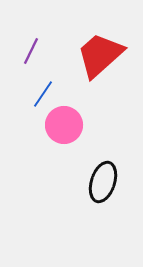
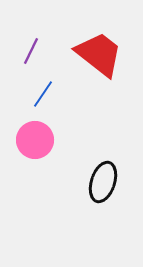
red trapezoid: moved 1 px left, 1 px up; rotated 80 degrees clockwise
pink circle: moved 29 px left, 15 px down
